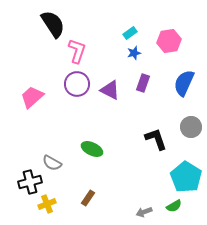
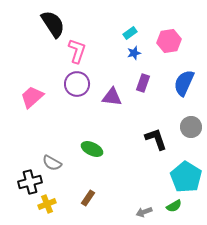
purple triangle: moved 2 px right, 7 px down; rotated 20 degrees counterclockwise
